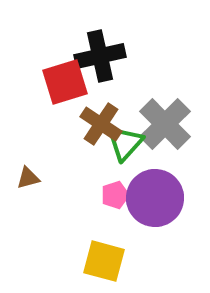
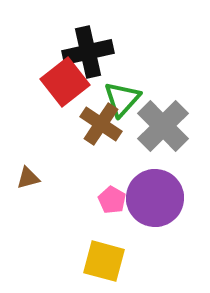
black cross: moved 12 px left, 4 px up
red square: rotated 21 degrees counterclockwise
gray cross: moved 2 px left, 2 px down
green triangle: moved 3 px left, 44 px up
pink pentagon: moved 3 px left, 5 px down; rotated 24 degrees counterclockwise
